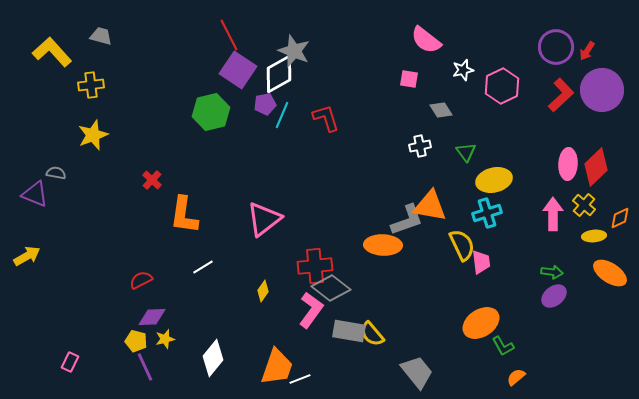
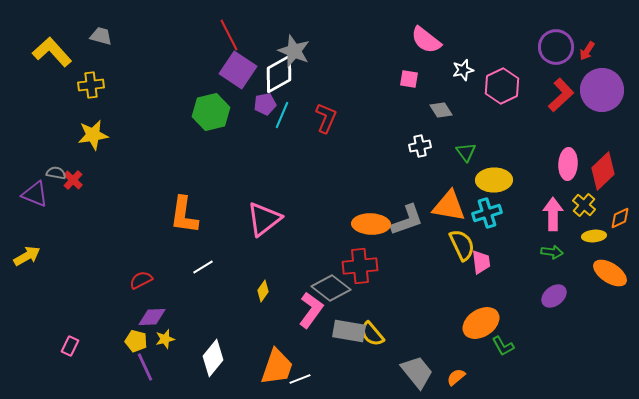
red L-shape at (326, 118): rotated 40 degrees clockwise
yellow star at (93, 135): rotated 12 degrees clockwise
red diamond at (596, 167): moved 7 px right, 4 px down
red cross at (152, 180): moved 79 px left
yellow ellipse at (494, 180): rotated 12 degrees clockwise
orange triangle at (430, 206): moved 19 px right
orange ellipse at (383, 245): moved 12 px left, 21 px up
red cross at (315, 266): moved 45 px right
green arrow at (552, 272): moved 20 px up
pink rectangle at (70, 362): moved 16 px up
orange semicircle at (516, 377): moved 60 px left
